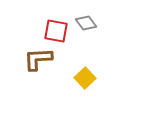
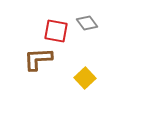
gray diamond: moved 1 px right
